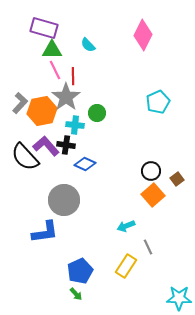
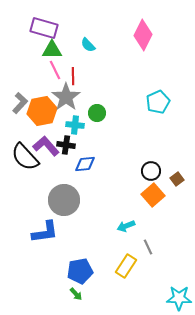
blue diamond: rotated 30 degrees counterclockwise
blue pentagon: rotated 15 degrees clockwise
